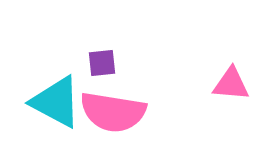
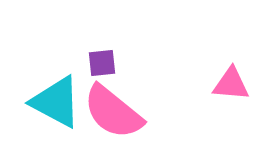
pink semicircle: rotated 30 degrees clockwise
